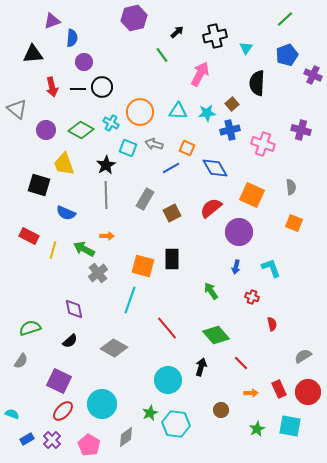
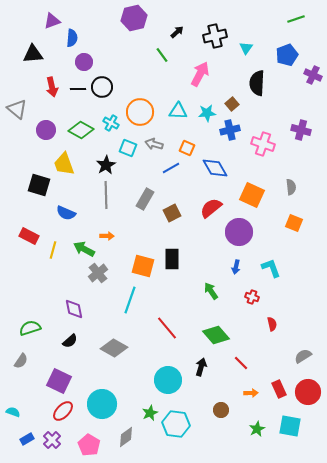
green line at (285, 19): moved 11 px right; rotated 24 degrees clockwise
cyan semicircle at (12, 414): moved 1 px right, 2 px up
